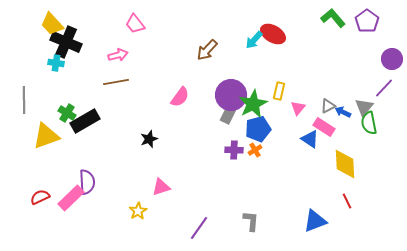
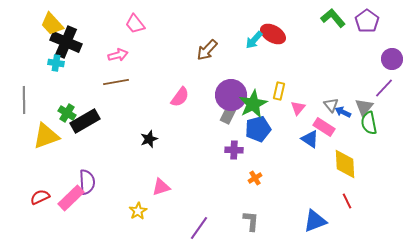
gray triangle at (328, 106): moved 3 px right, 1 px up; rotated 42 degrees counterclockwise
orange cross at (255, 150): moved 28 px down
